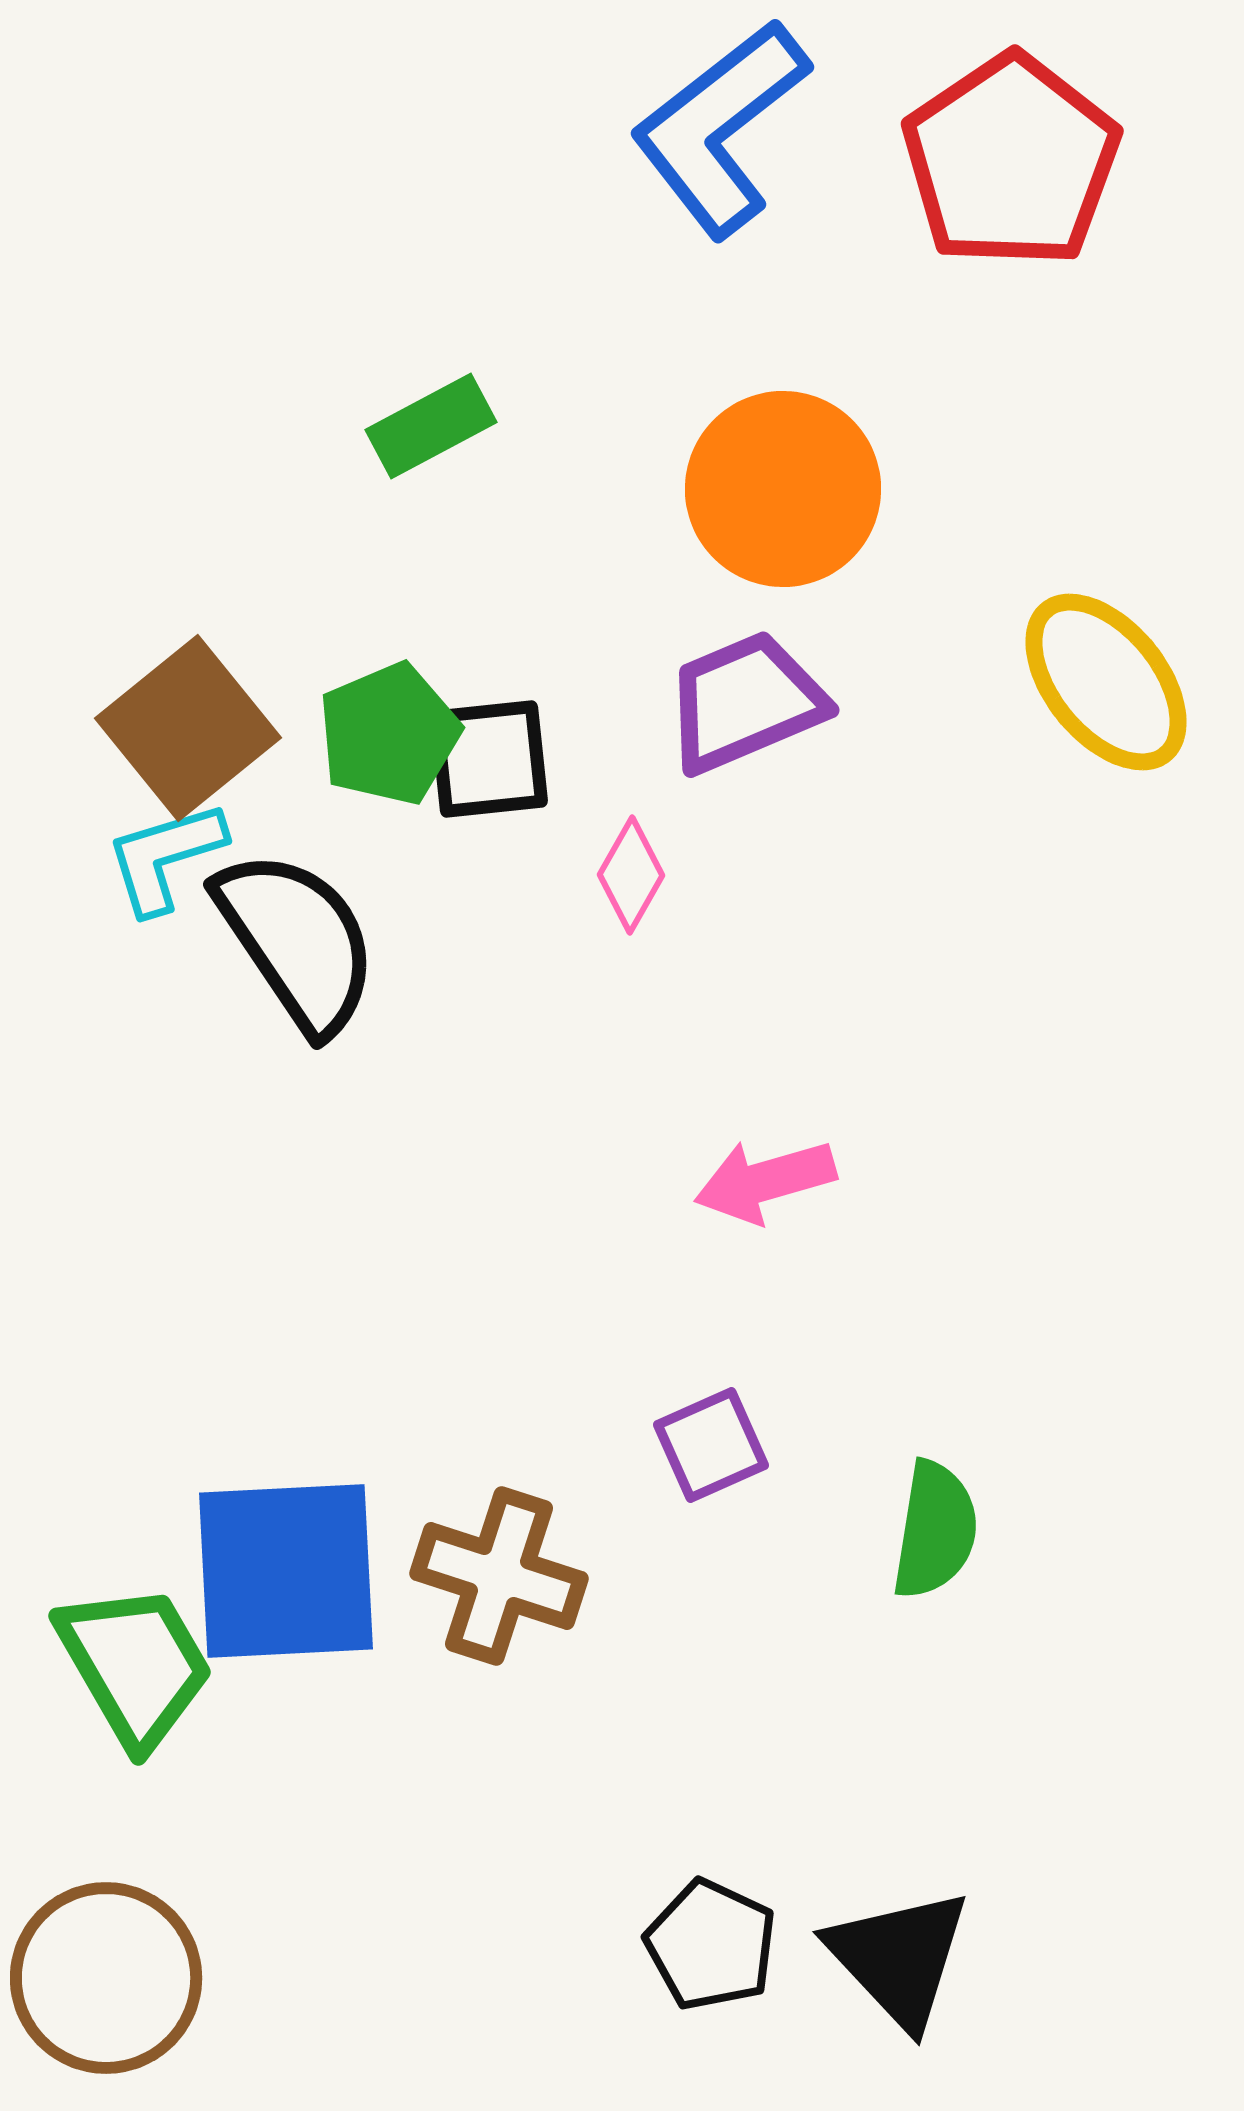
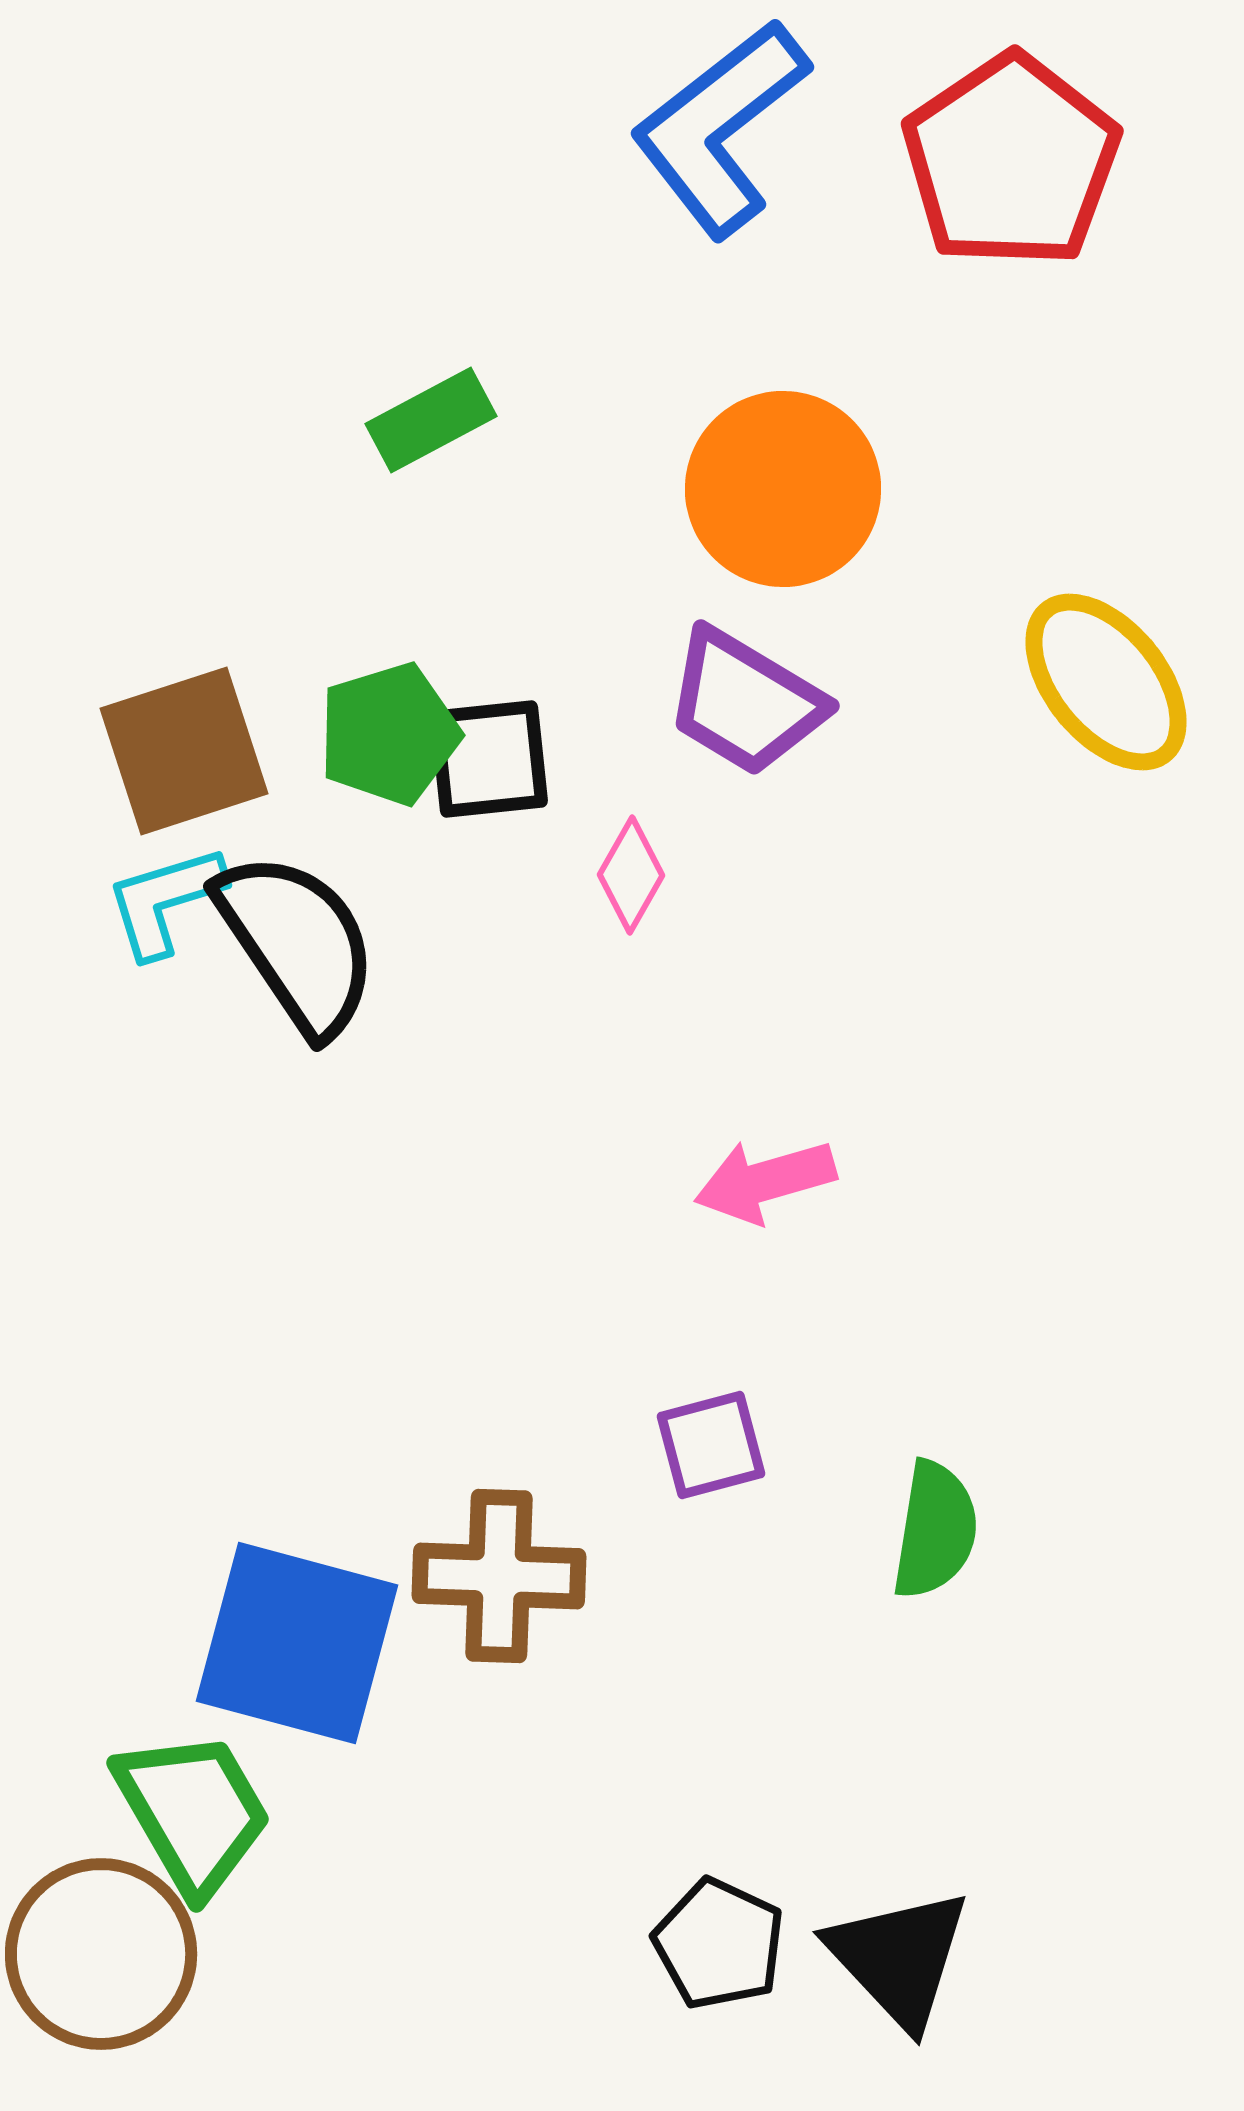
green rectangle: moved 6 px up
purple trapezoid: rotated 126 degrees counterclockwise
brown square: moved 4 px left, 23 px down; rotated 21 degrees clockwise
green pentagon: rotated 6 degrees clockwise
cyan L-shape: moved 44 px down
black semicircle: moved 2 px down
purple square: rotated 9 degrees clockwise
blue square: moved 11 px right, 72 px down; rotated 18 degrees clockwise
brown cross: rotated 16 degrees counterclockwise
green trapezoid: moved 58 px right, 147 px down
black pentagon: moved 8 px right, 1 px up
brown circle: moved 5 px left, 24 px up
